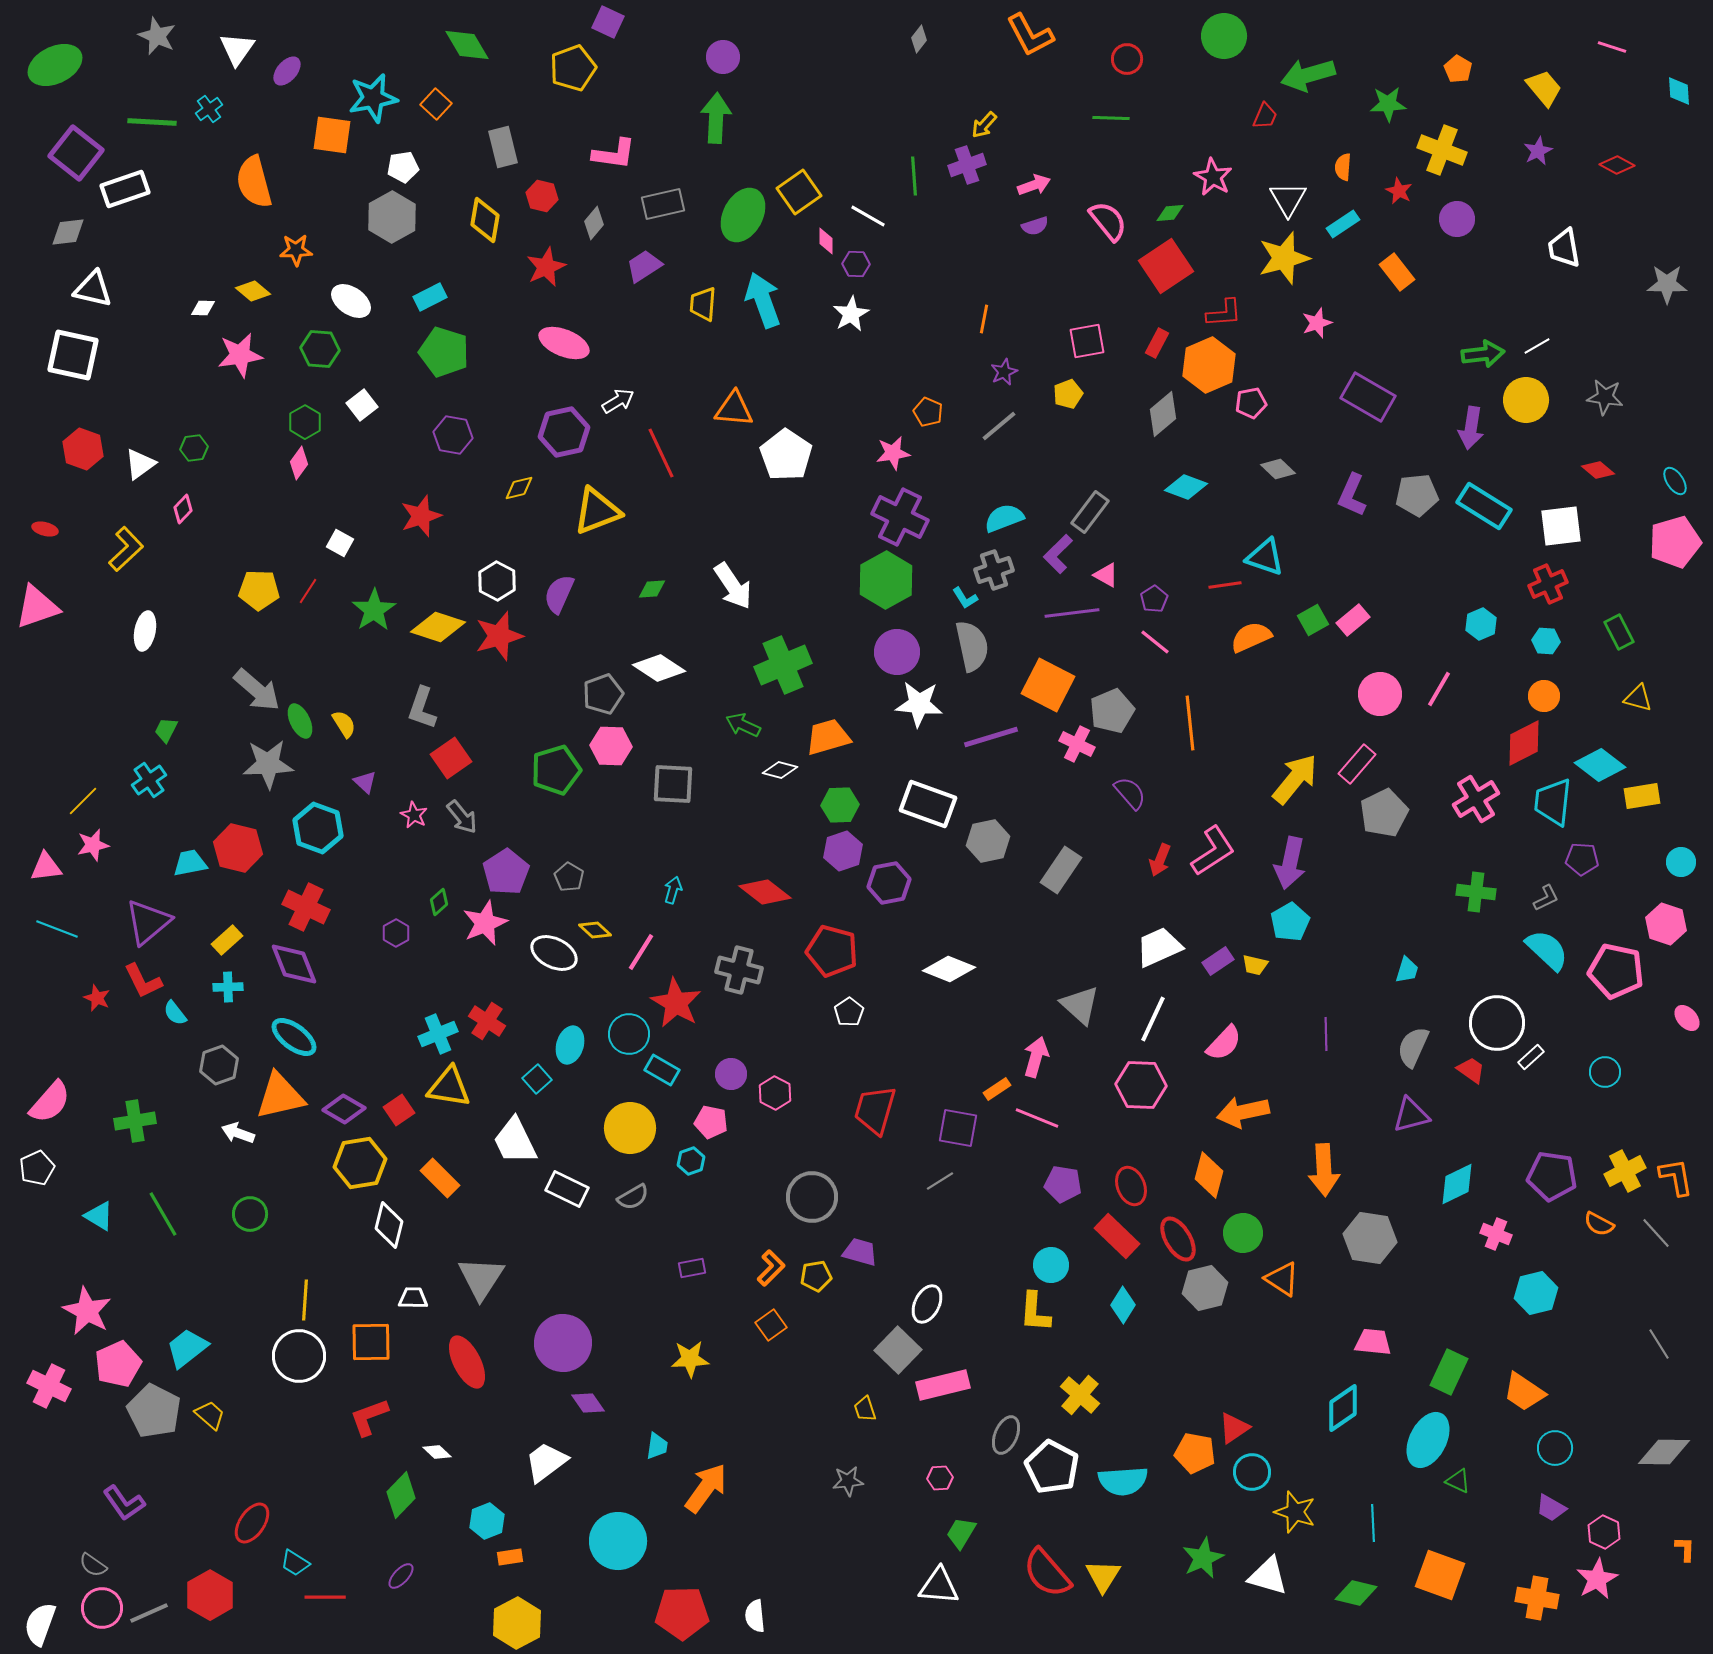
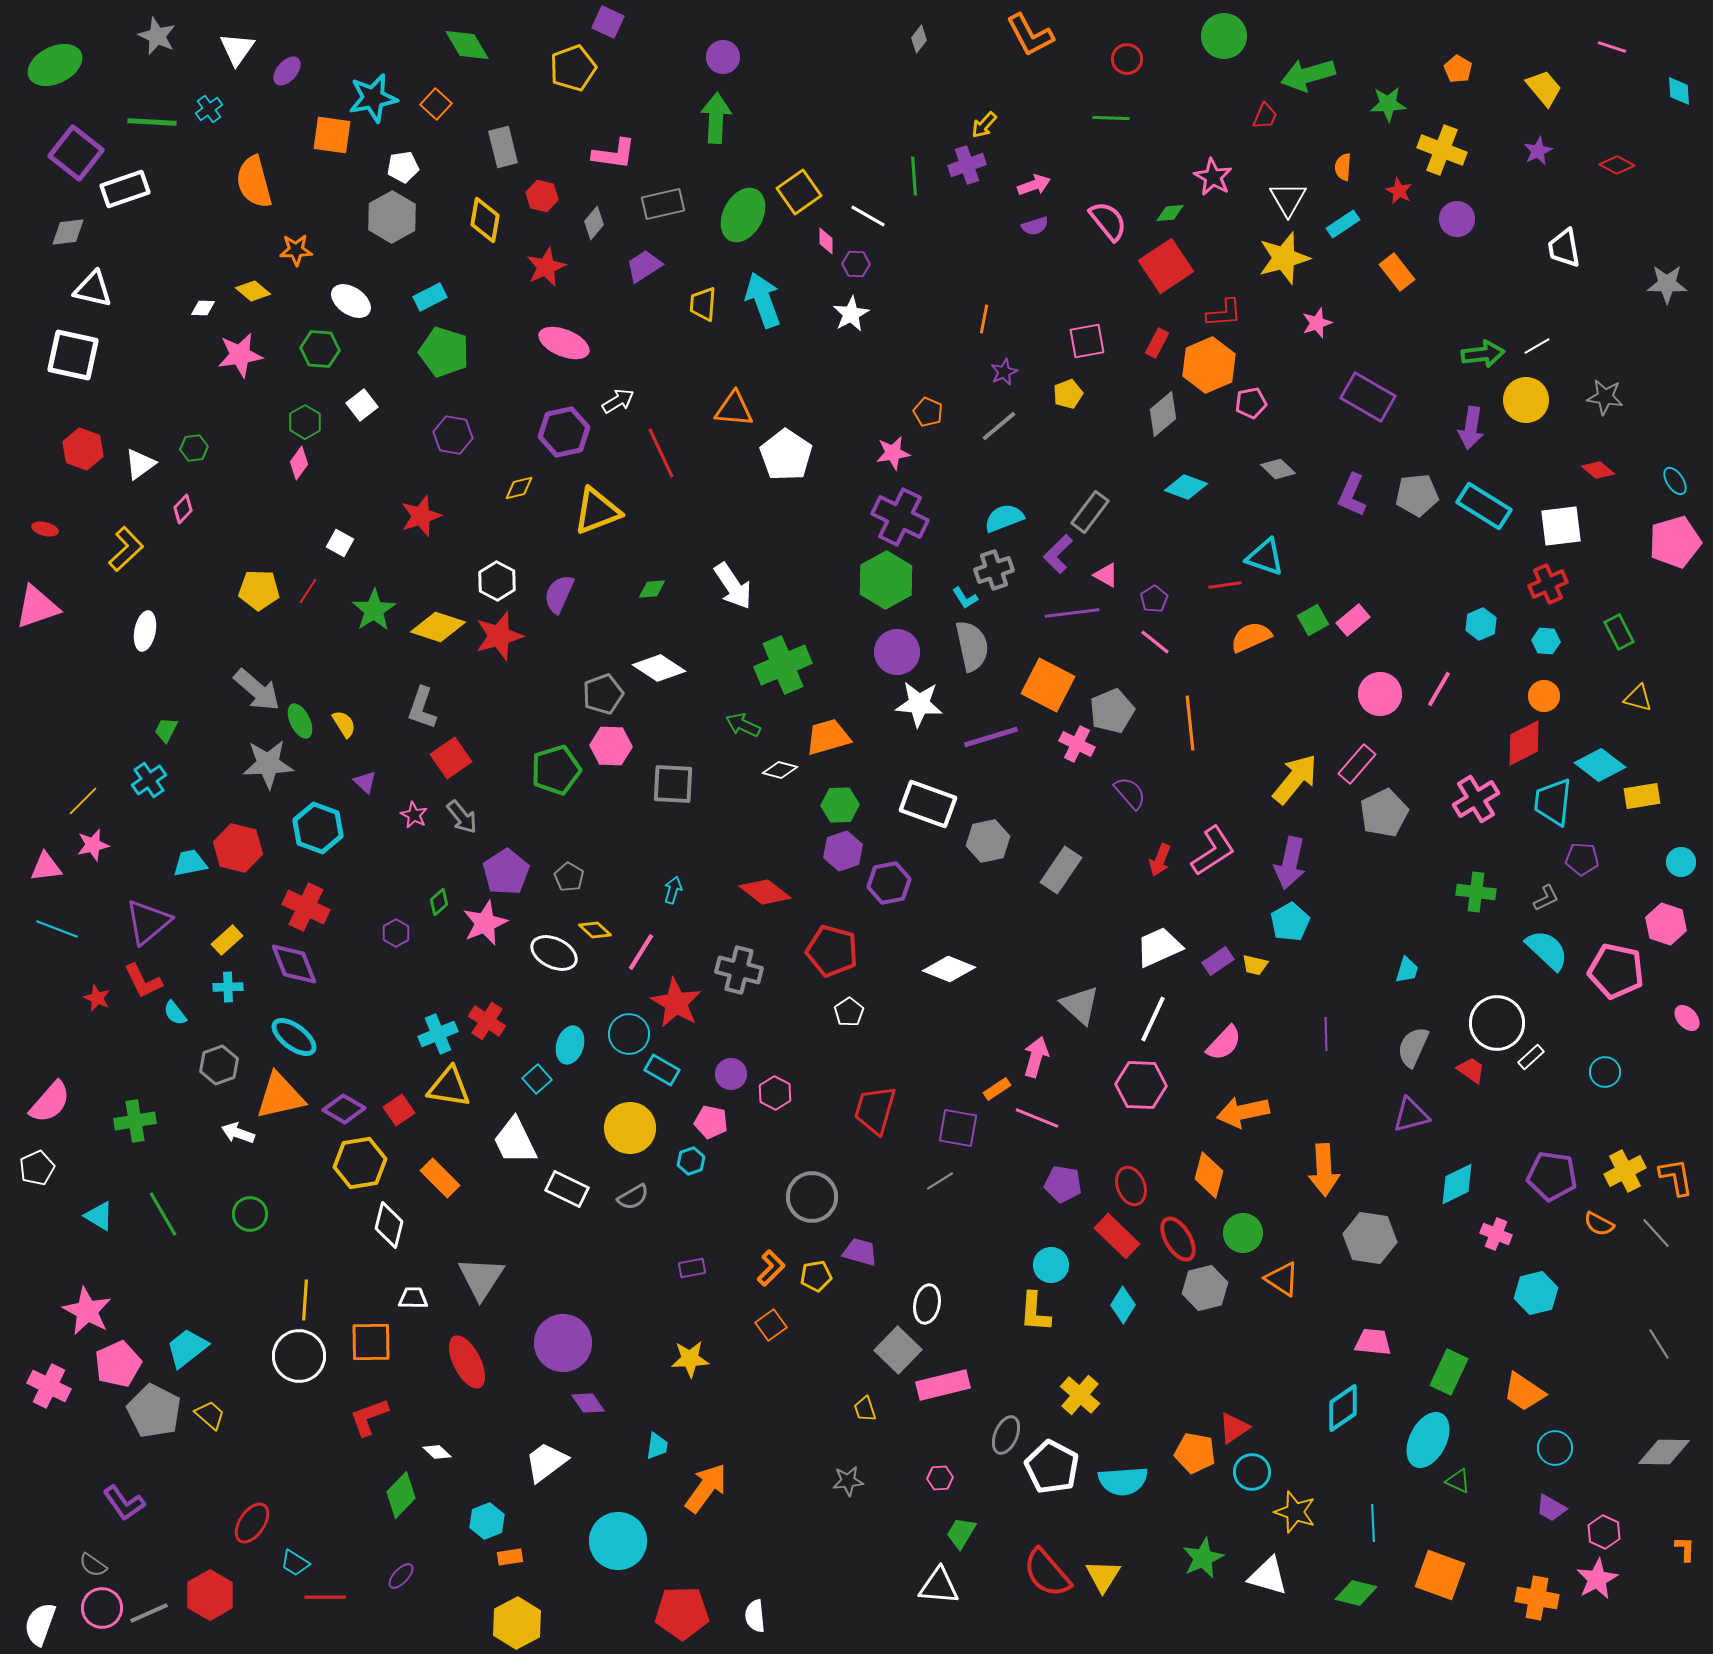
white ellipse at (927, 1304): rotated 15 degrees counterclockwise
